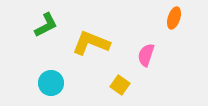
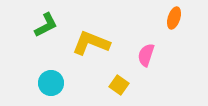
yellow square: moved 1 px left
